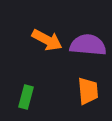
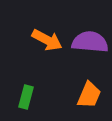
purple semicircle: moved 2 px right, 3 px up
orange trapezoid: moved 1 px right, 4 px down; rotated 28 degrees clockwise
